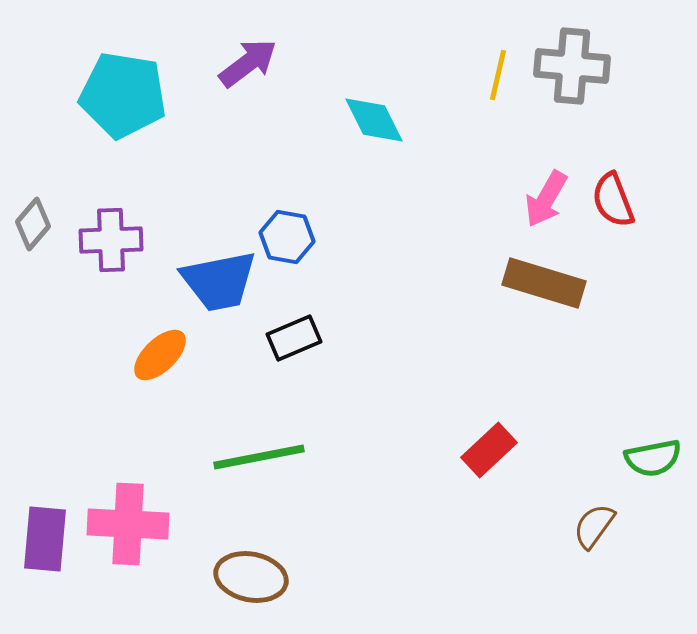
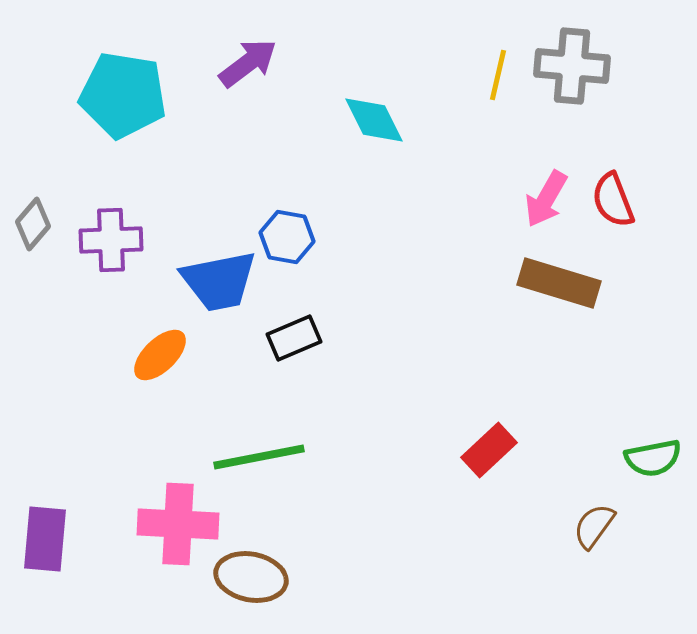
brown rectangle: moved 15 px right
pink cross: moved 50 px right
